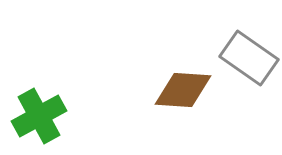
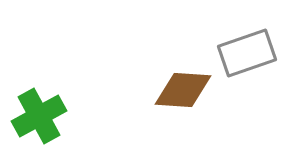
gray rectangle: moved 2 px left, 5 px up; rotated 54 degrees counterclockwise
